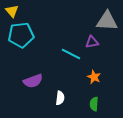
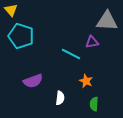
yellow triangle: moved 1 px left, 1 px up
cyan pentagon: moved 1 px down; rotated 25 degrees clockwise
orange star: moved 8 px left, 4 px down
